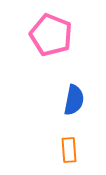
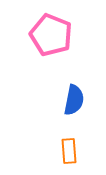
orange rectangle: moved 1 px down
